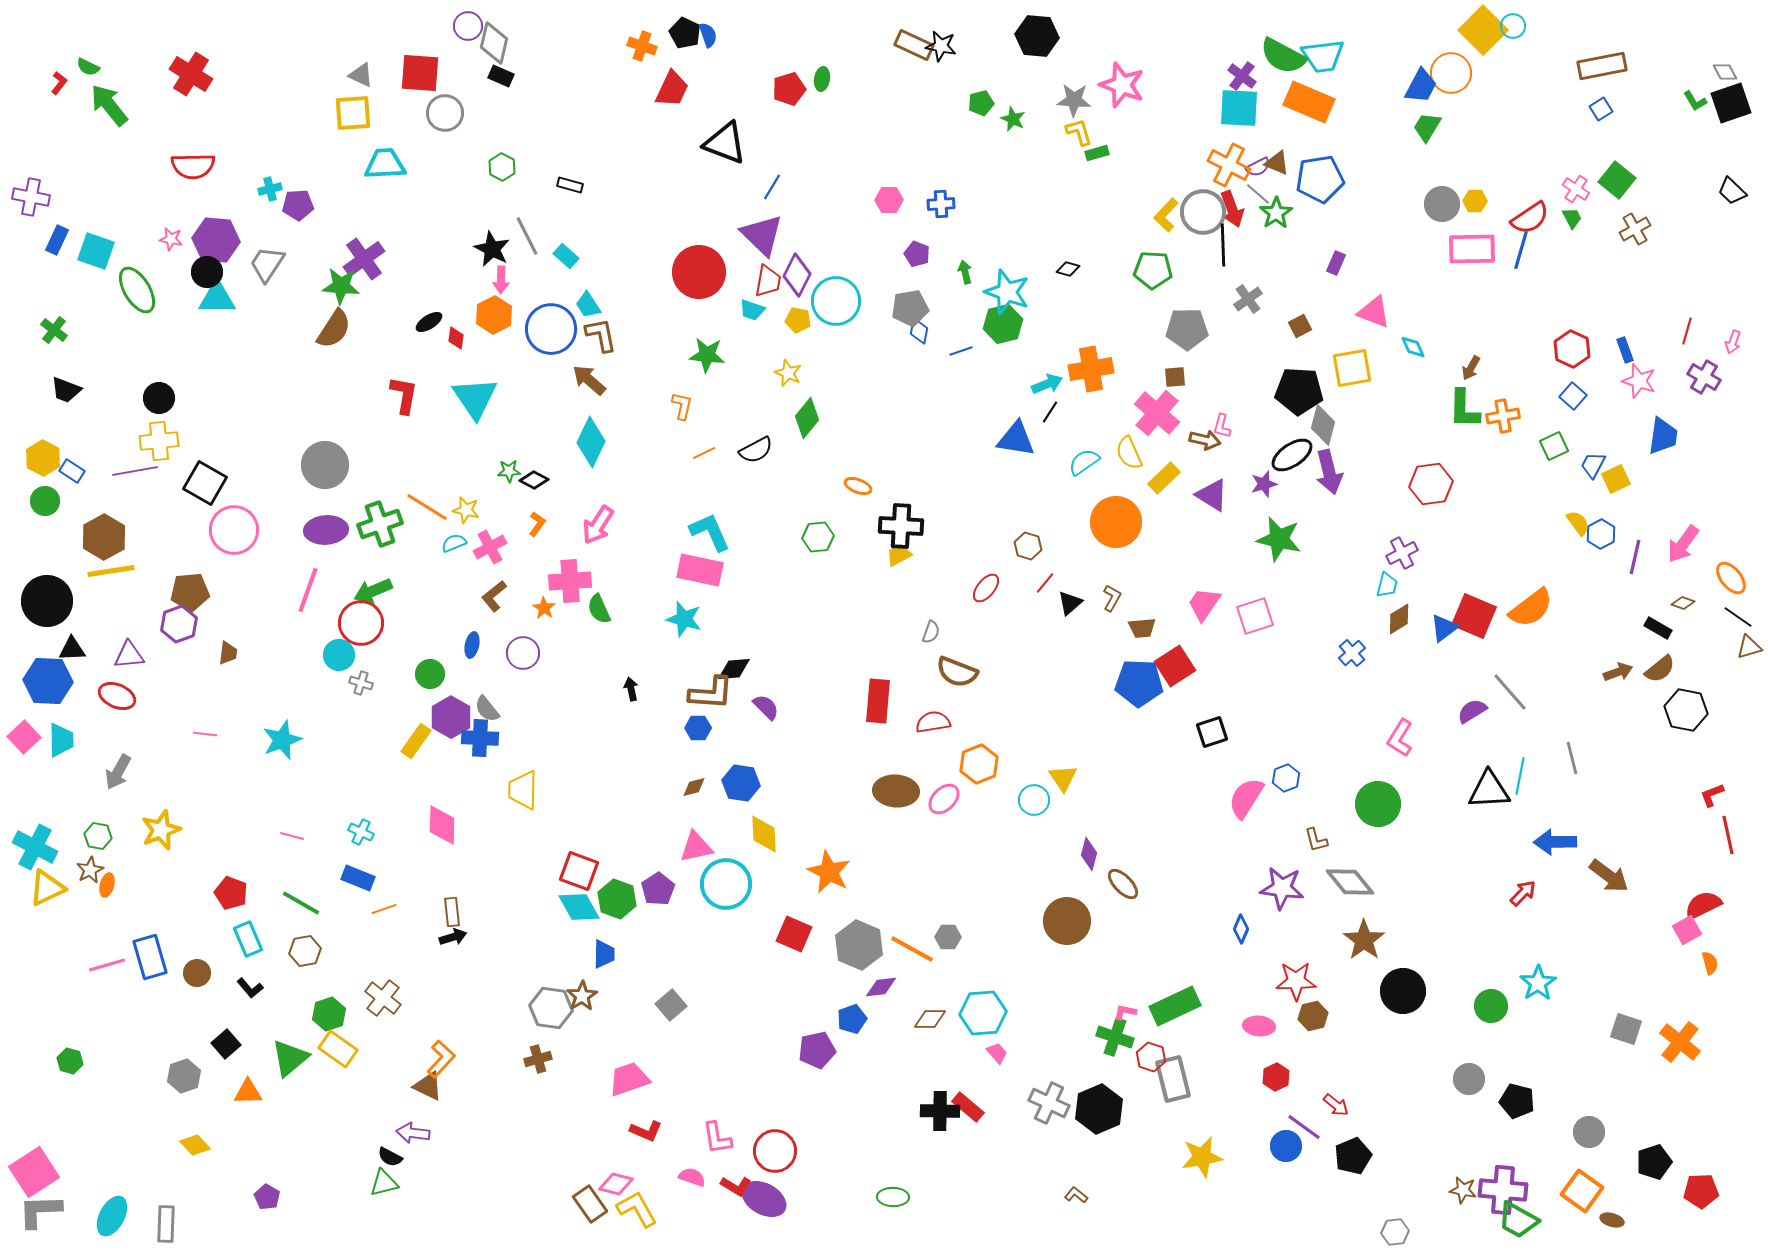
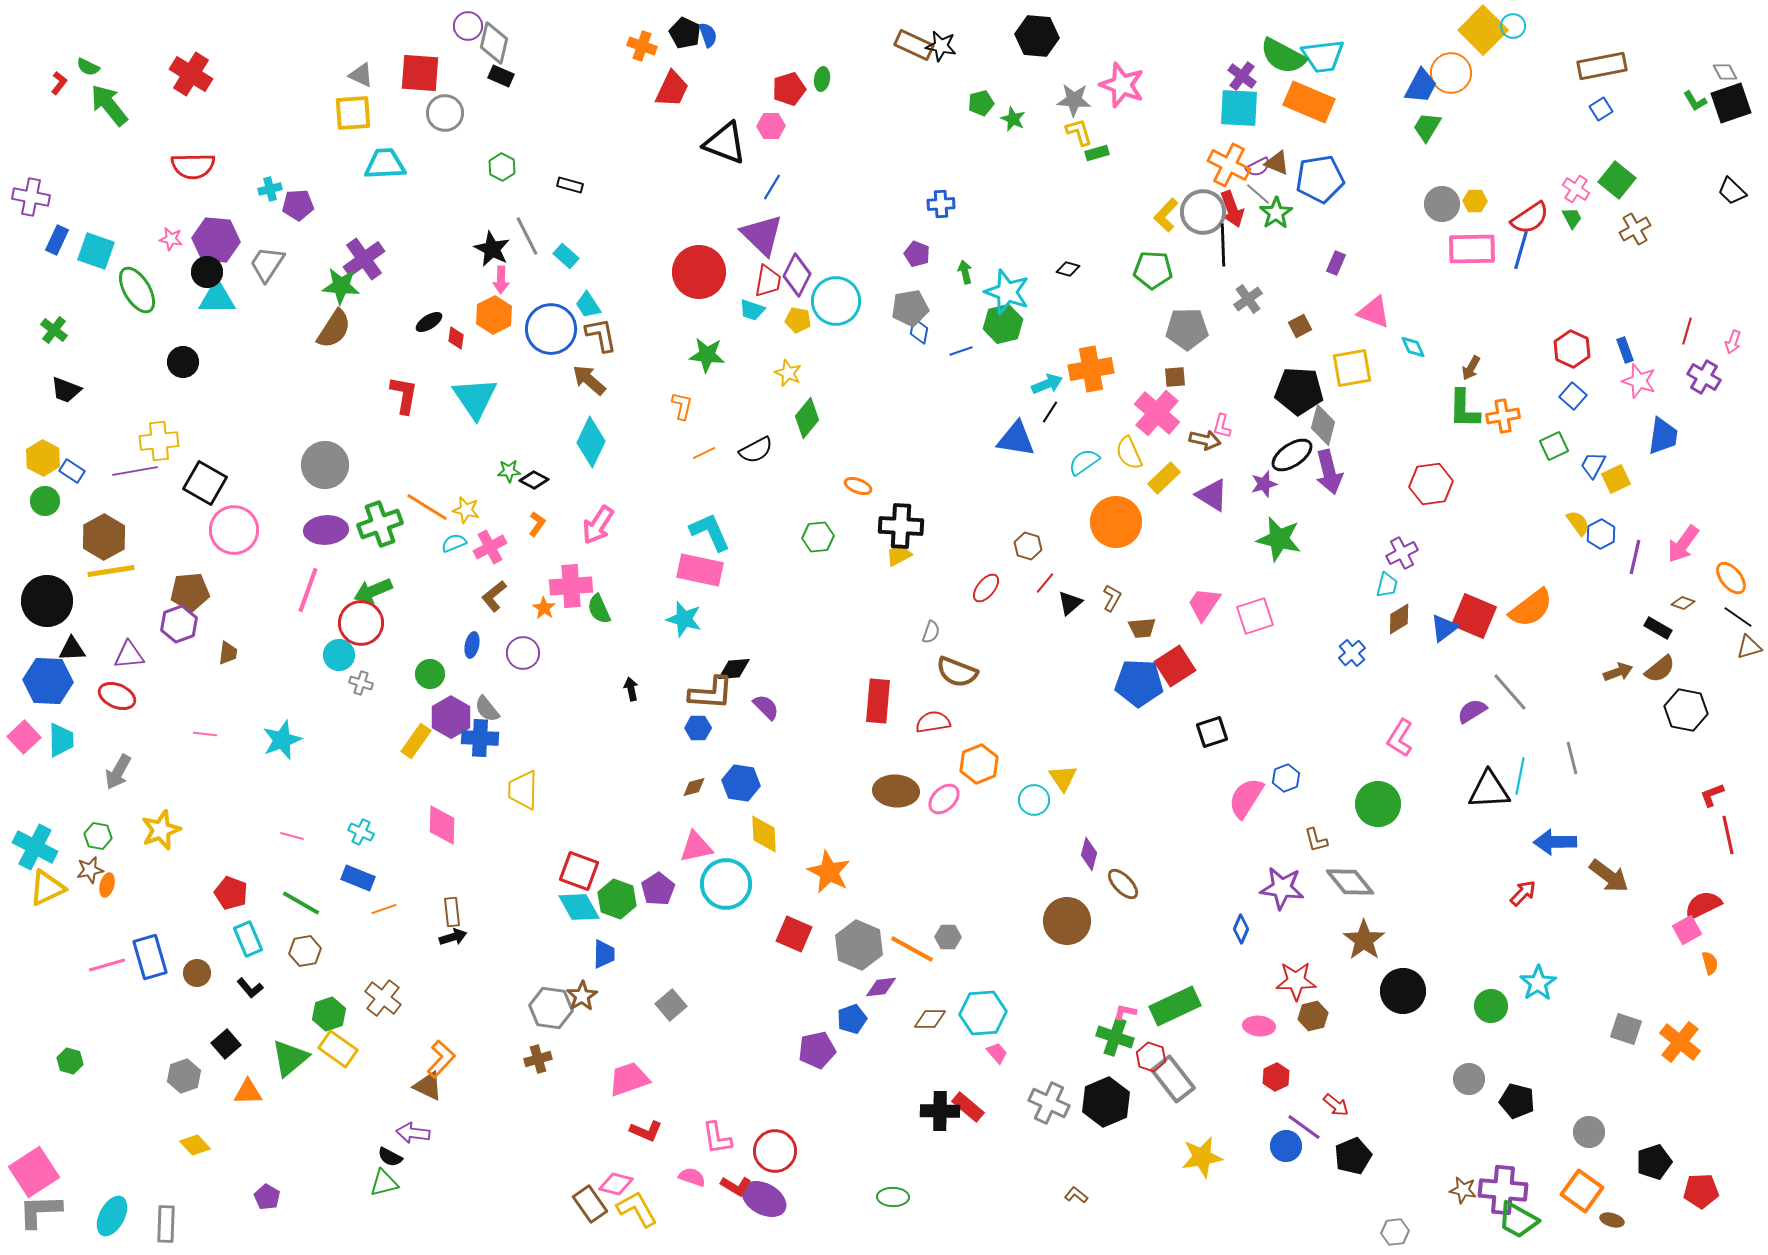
pink hexagon at (889, 200): moved 118 px left, 74 px up
black circle at (159, 398): moved 24 px right, 36 px up
pink cross at (570, 581): moved 1 px right, 5 px down
brown star at (90, 870): rotated 16 degrees clockwise
gray rectangle at (1173, 1079): rotated 24 degrees counterclockwise
black hexagon at (1099, 1109): moved 7 px right, 7 px up
